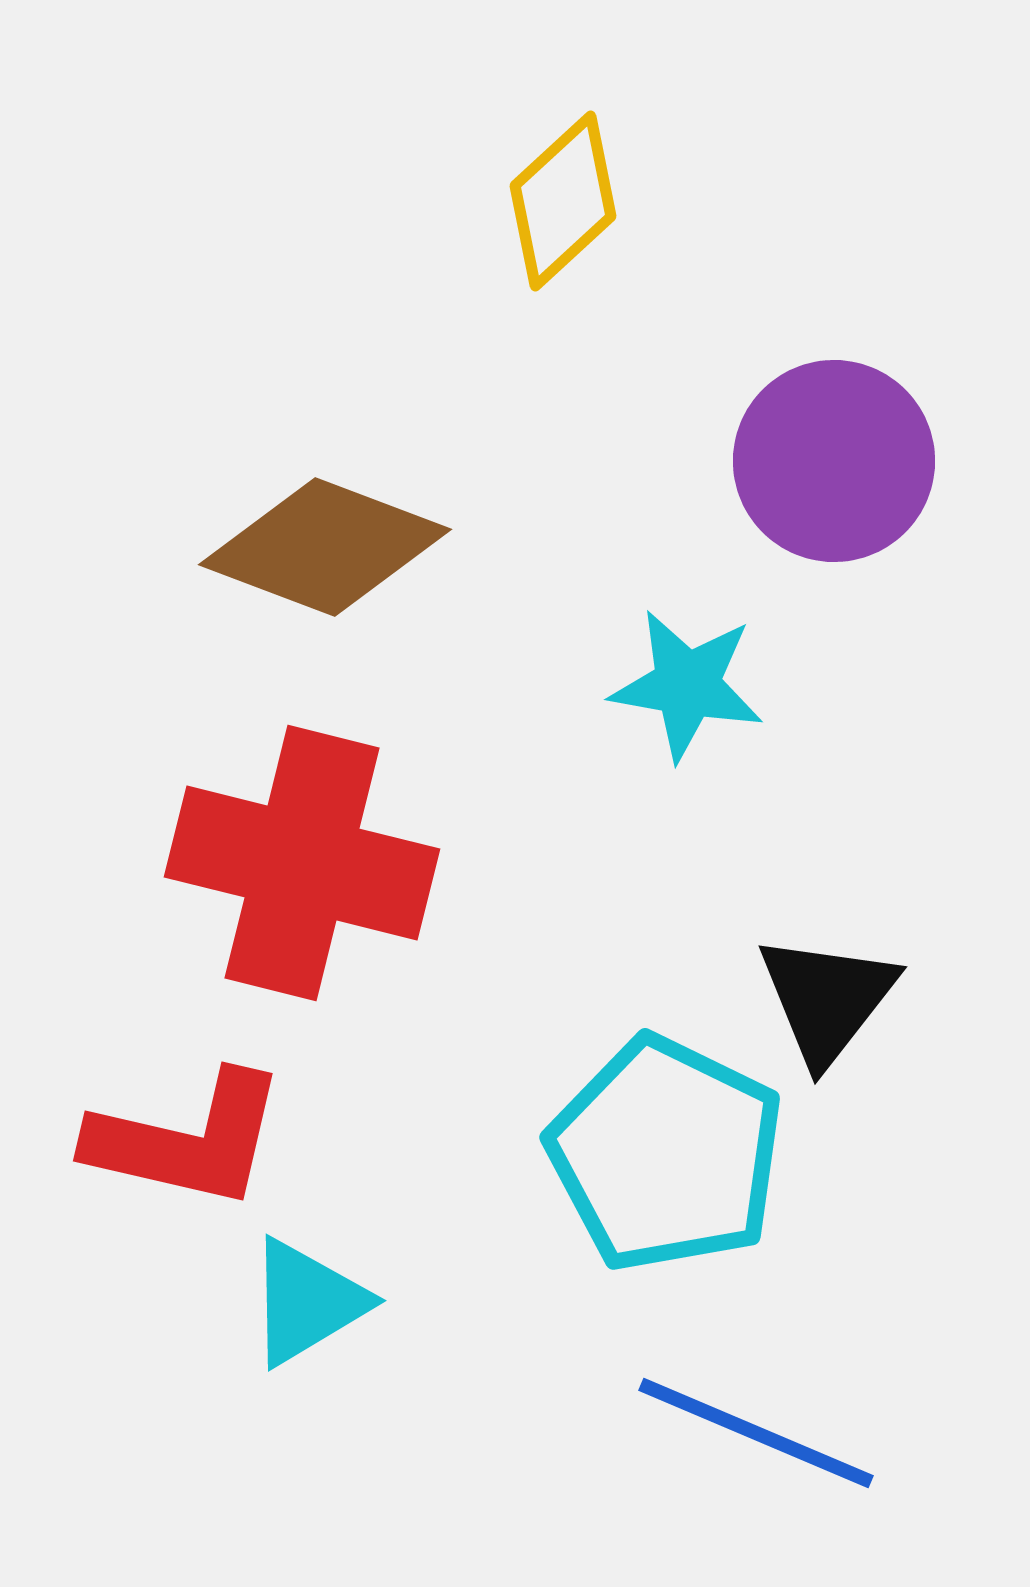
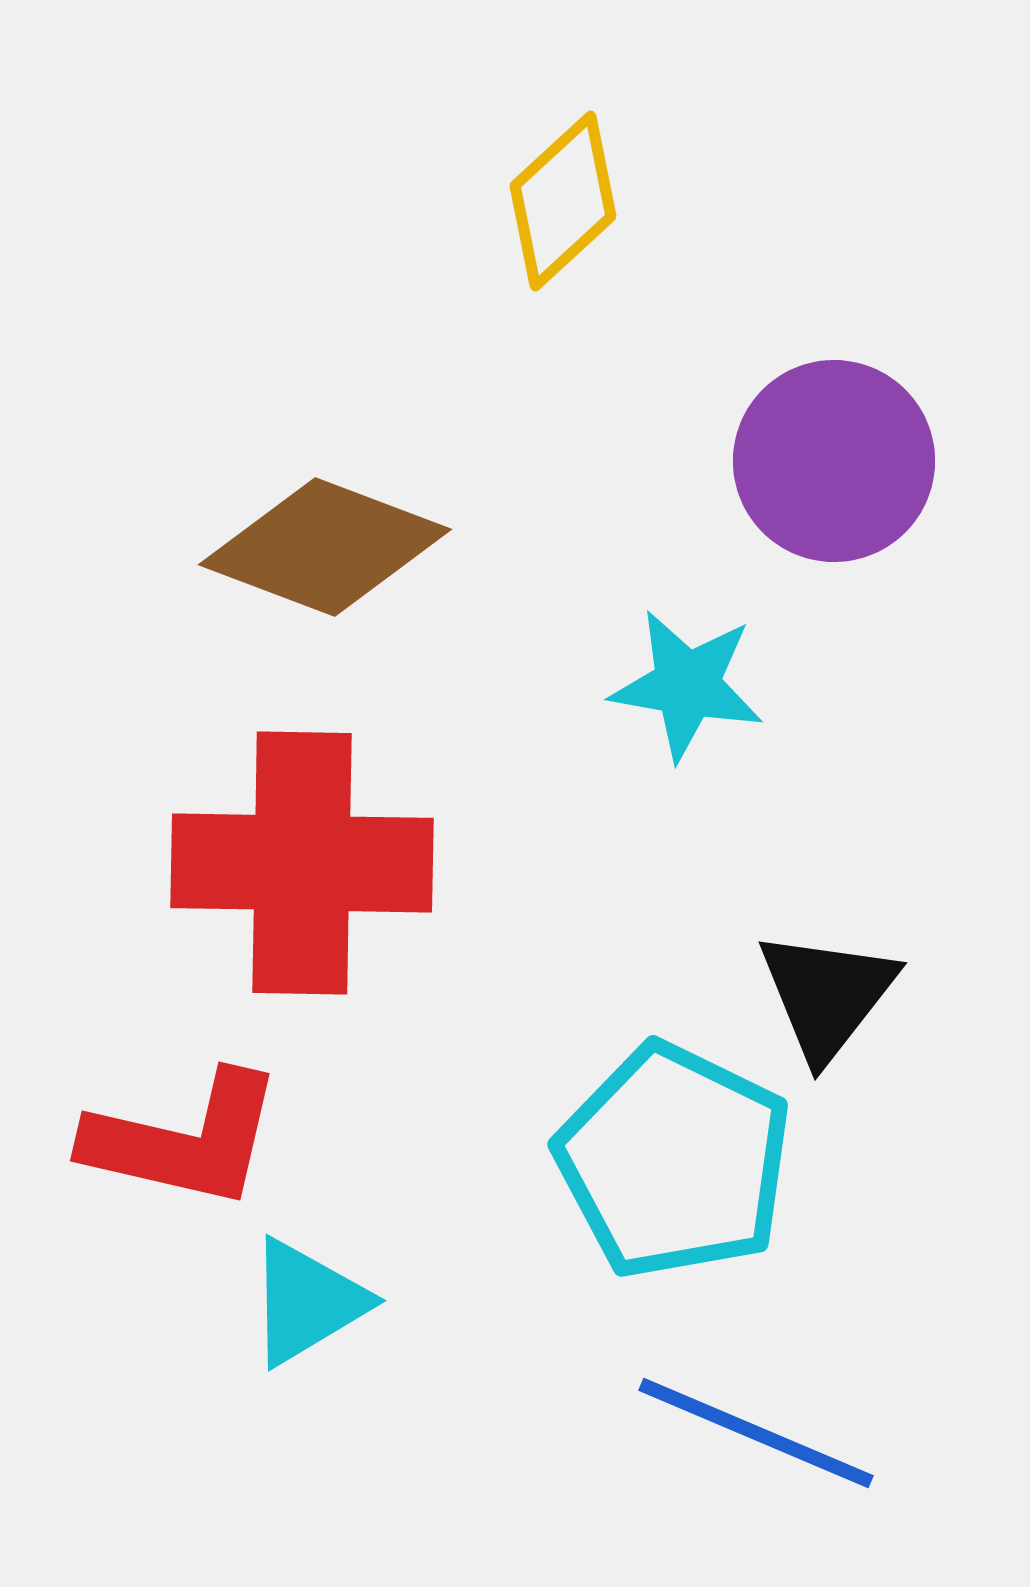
red cross: rotated 13 degrees counterclockwise
black triangle: moved 4 px up
red L-shape: moved 3 px left
cyan pentagon: moved 8 px right, 7 px down
